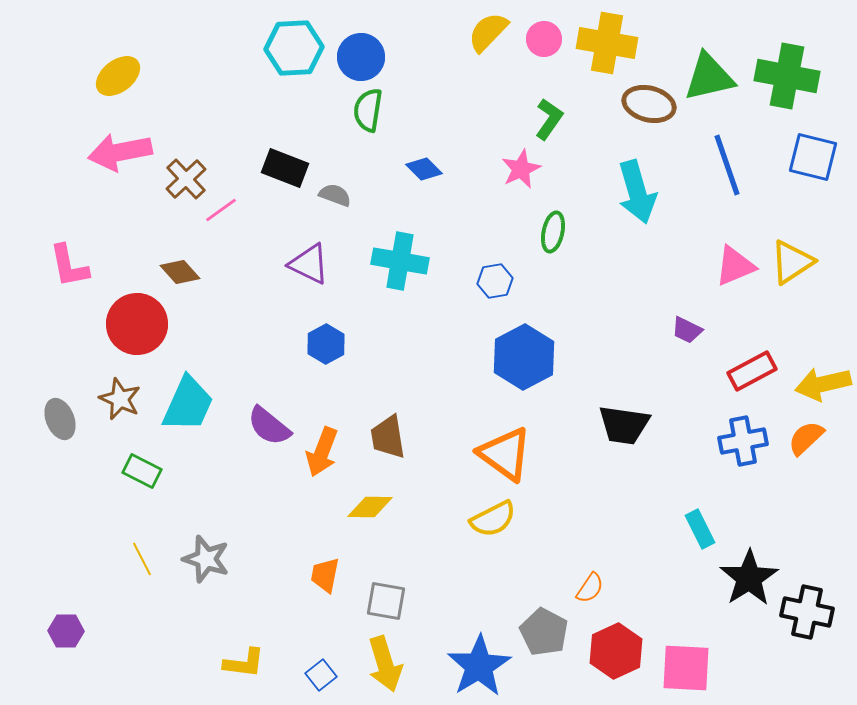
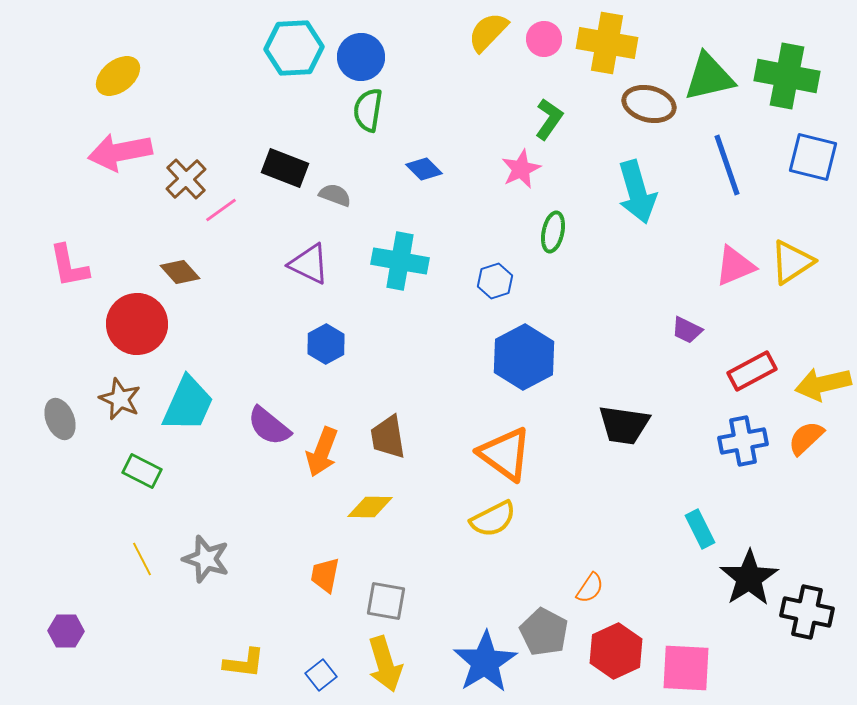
blue hexagon at (495, 281): rotated 8 degrees counterclockwise
blue star at (479, 666): moved 6 px right, 4 px up
